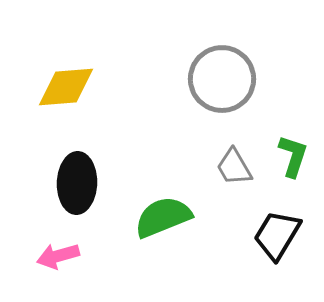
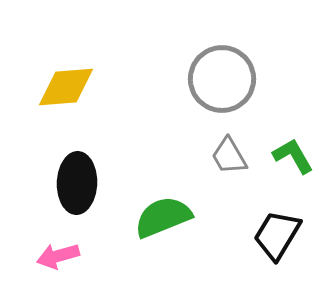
green L-shape: rotated 48 degrees counterclockwise
gray trapezoid: moved 5 px left, 11 px up
